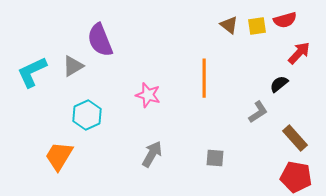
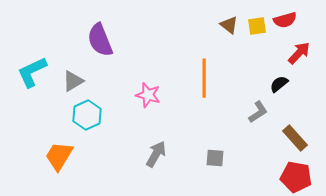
gray triangle: moved 15 px down
gray arrow: moved 4 px right
